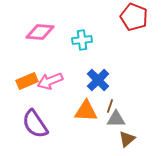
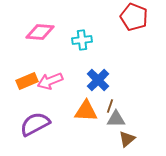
purple semicircle: rotated 96 degrees clockwise
